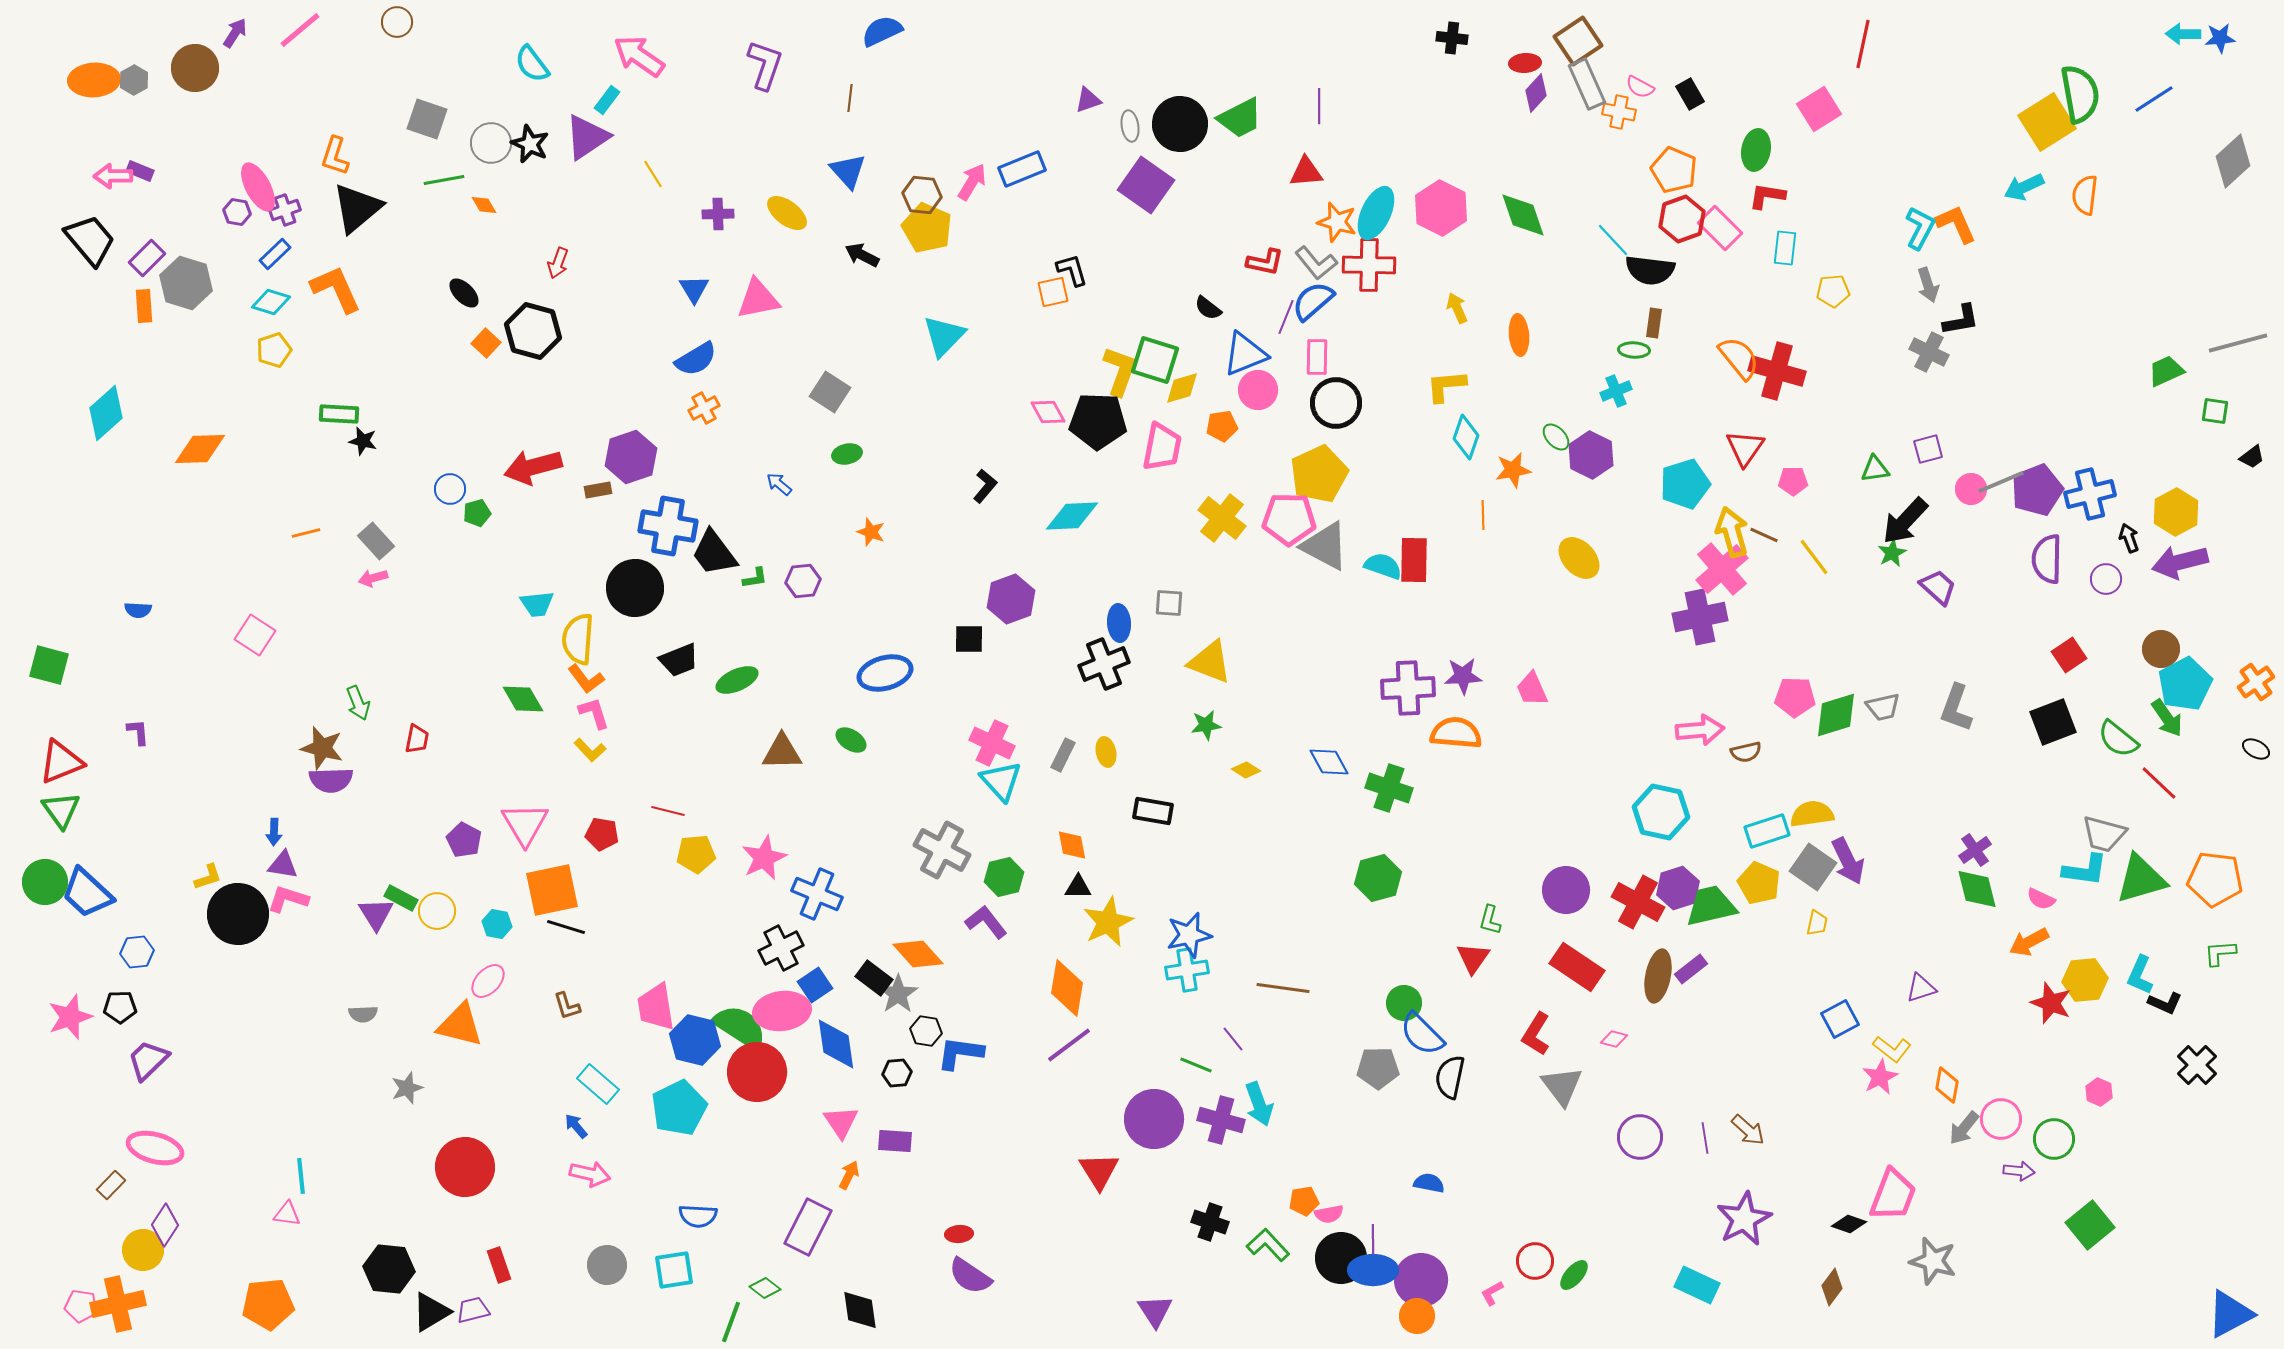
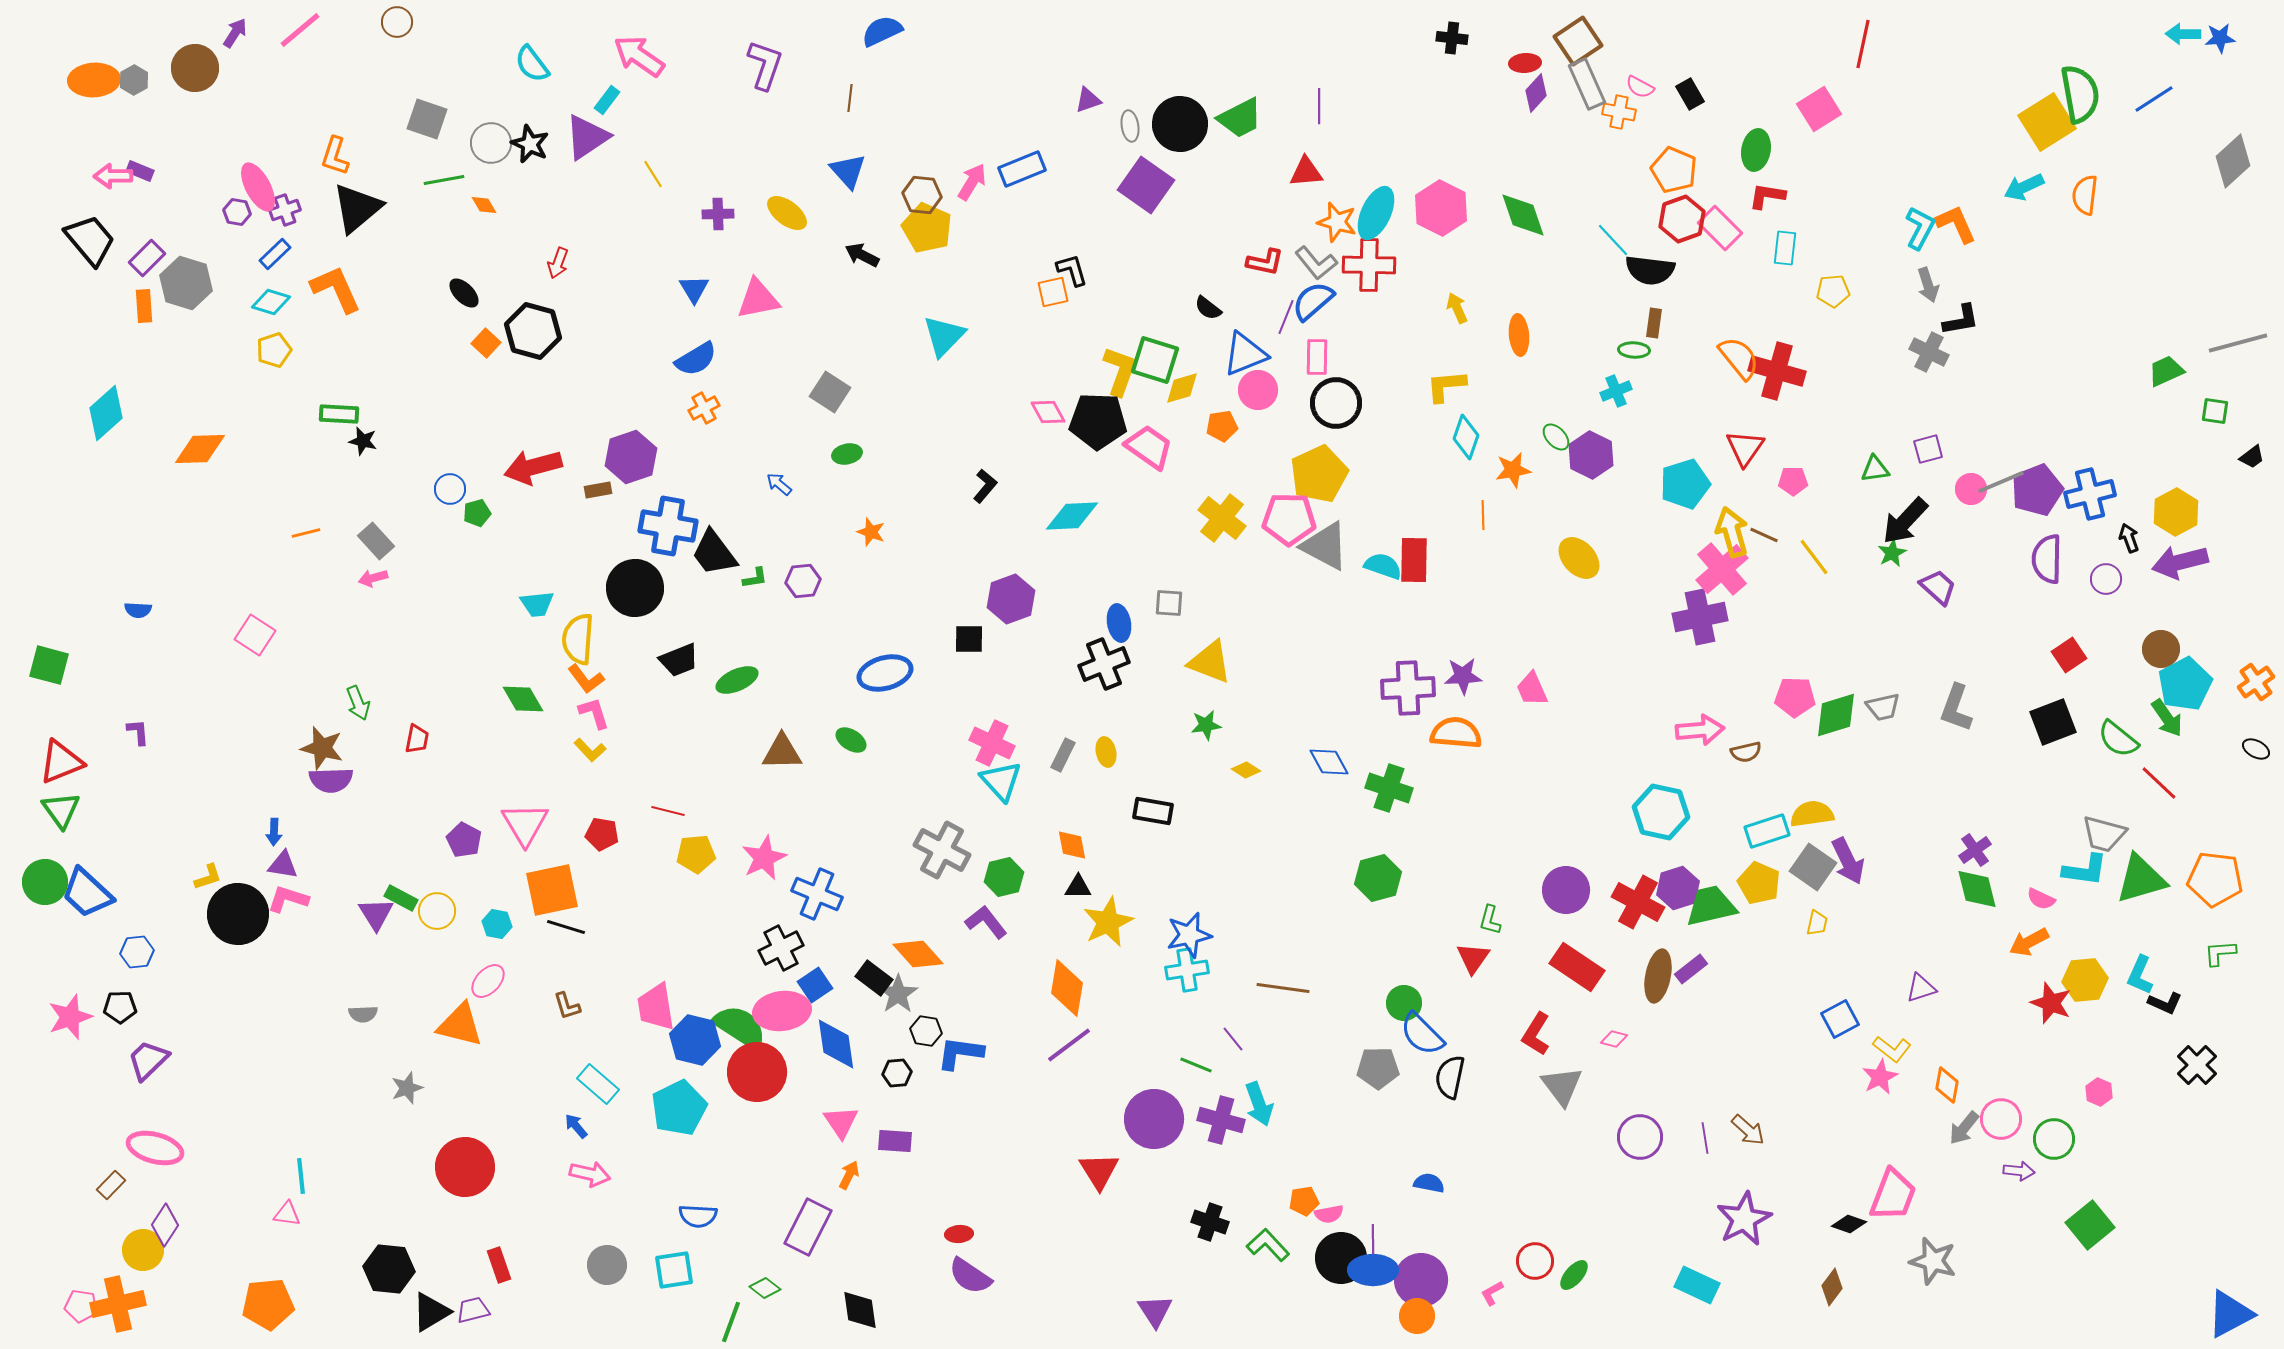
pink trapezoid at (1162, 447): moved 13 px left; rotated 66 degrees counterclockwise
blue ellipse at (1119, 623): rotated 6 degrees counterclockwise
